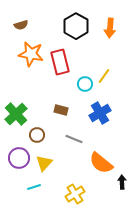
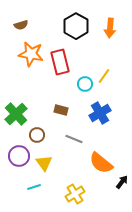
purple circle: moved 2 px up
yellow triangle: rotated 18 degrees counterclockwise
black arrow: rotated 40 degrees clockwise
